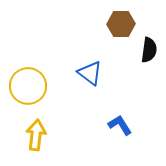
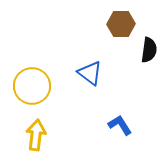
yellow circle: moved 4 px right
